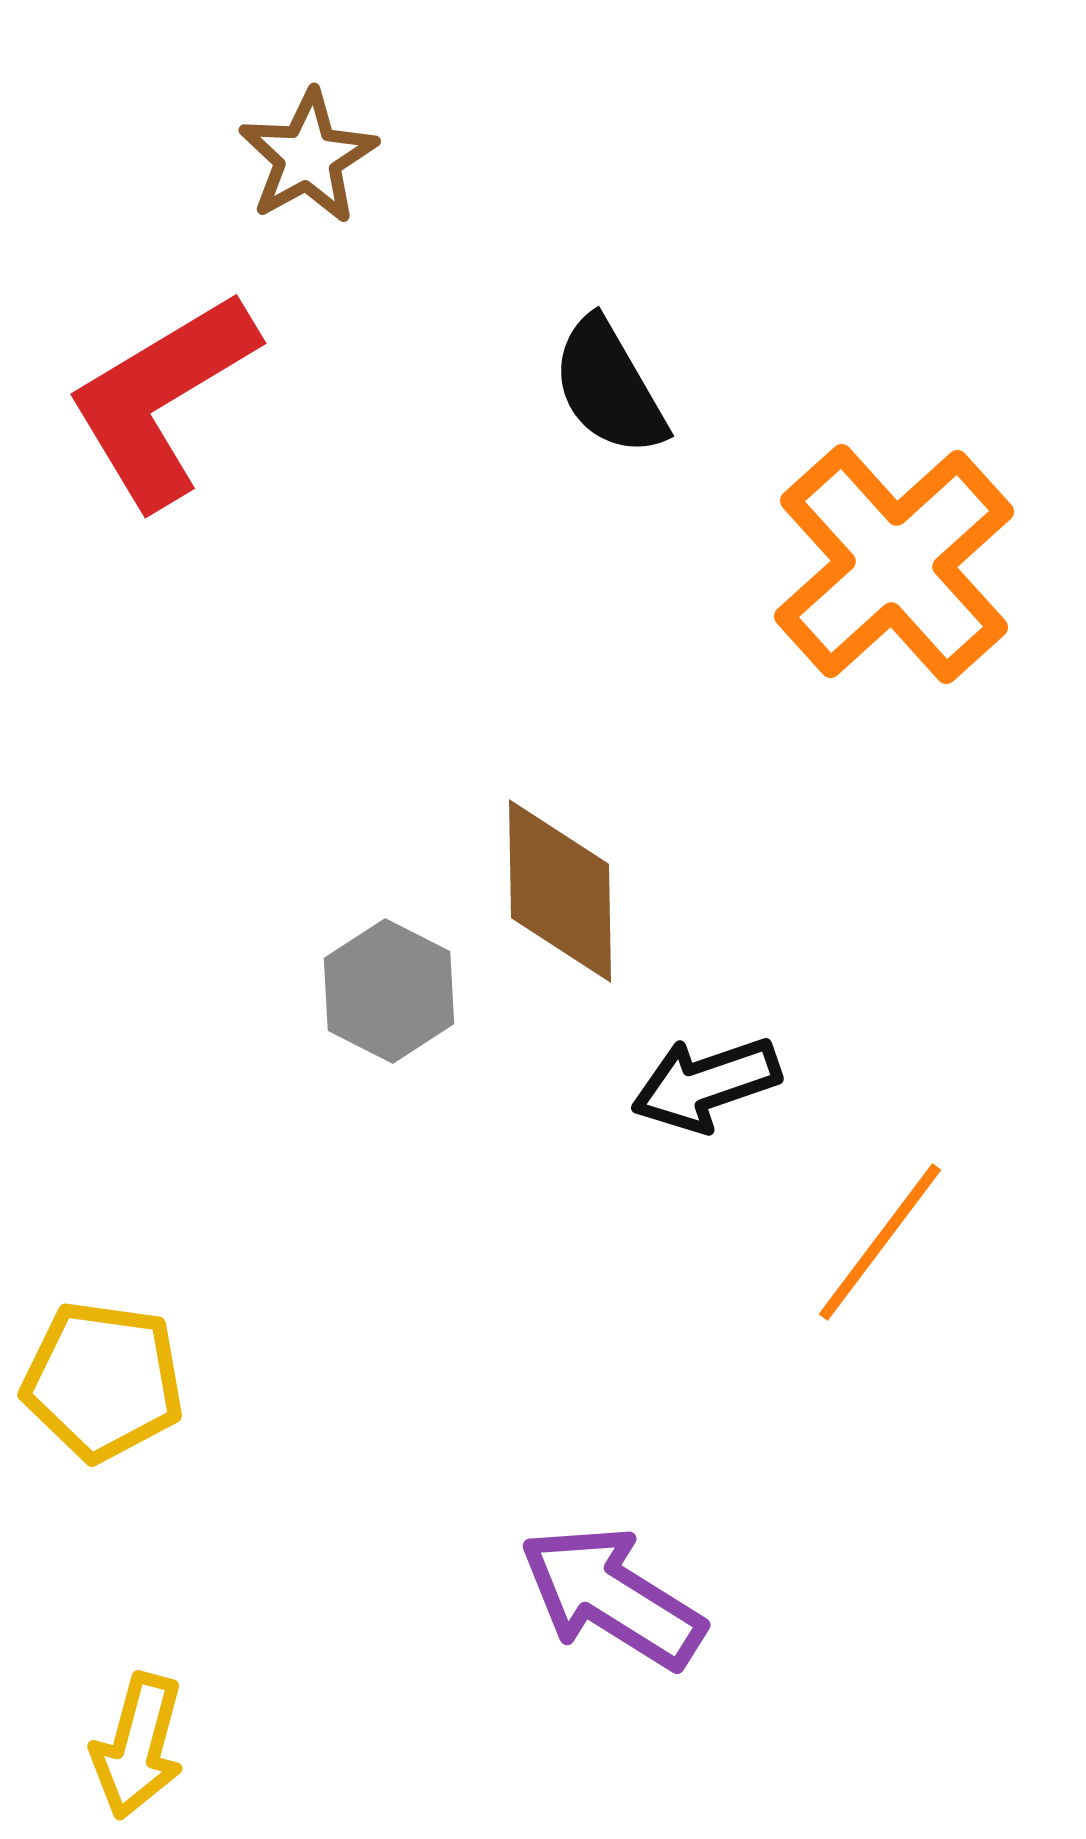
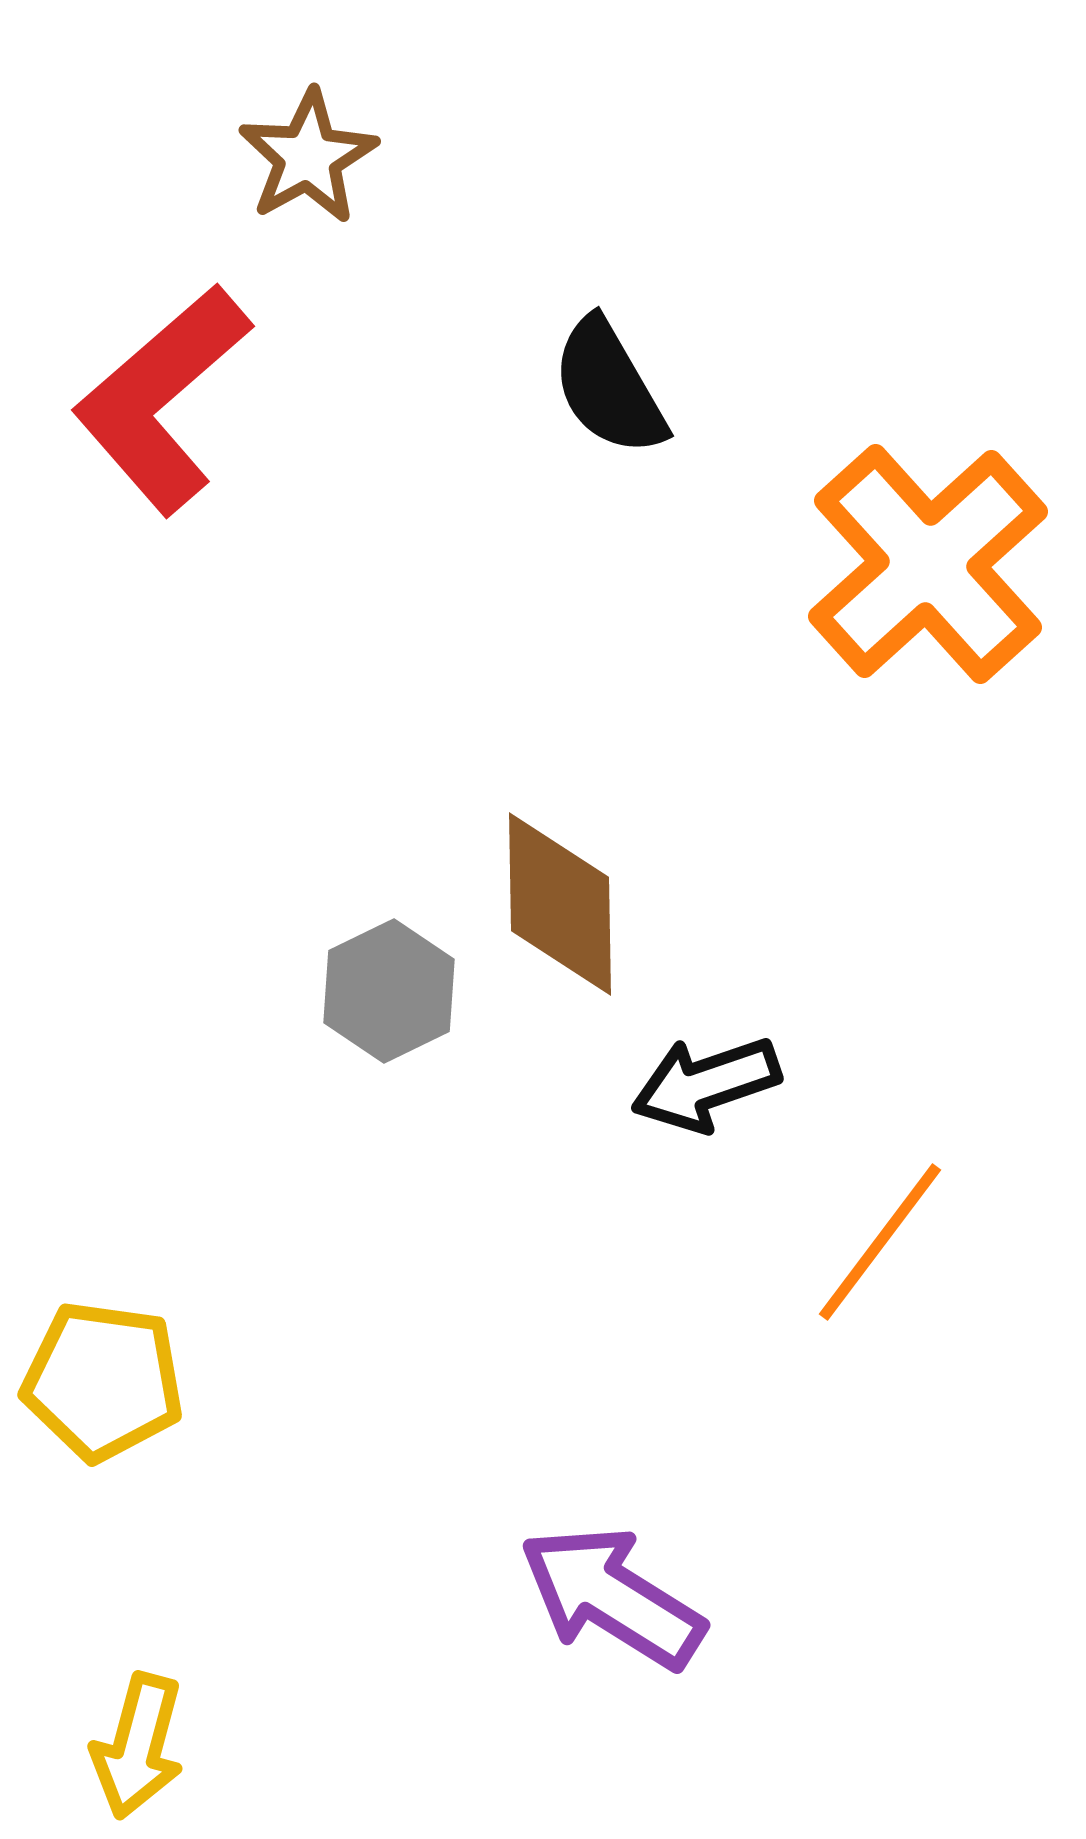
red L-shape: rotated 10 degrees counterclockwise
orange cross: moved 34 px right
brown diamond: moved 13 px down
gray hexagon: rotated 7 degrees clockwise
